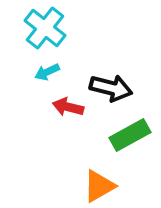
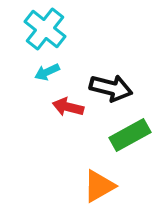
cyan cross: moved 1 px down
